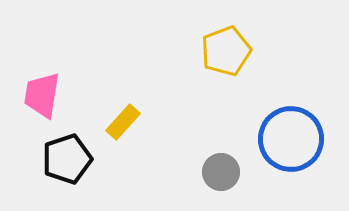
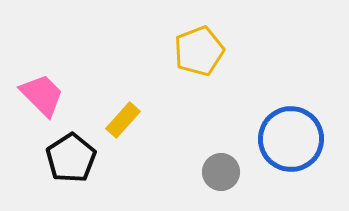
yellow pentagon: moved 27 px left
pink trapezoid: rotated 126 degrees clockwise
yellow rectangle: moved 2 px up
black pentagon: moved 4 px right, 1 px up; rotated 15 degrees counterclockwise
